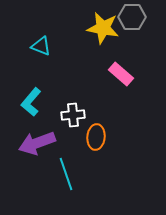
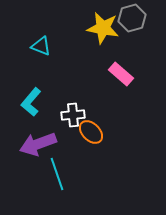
gray hexagon: moved 1 px down; rotated 16 degrees counterclockwise
orange ellipse: moved 5 px left, 5 px up; rotated 50 degrees counterclockwise
purple arrow: moved 1 px right, 1 px down
cyan line: moved 9 px left
